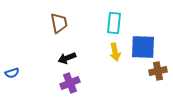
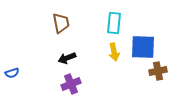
brown trapezoid: moved 2 px right
yellow arrow: moved 1 px left
purple cross: moved 1 px right, 1 px down
